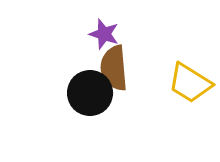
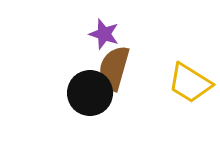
brown semicircle: rotated 21 degrees clockwise
